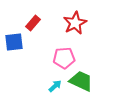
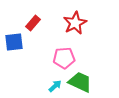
green trapezoid: moved 1 px left, 1 px down
